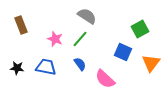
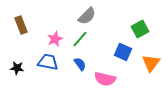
gray semicircle: rotated 102 degrees clockwise
pink star: rotated 28 degrees clockwise
blue trapezoid: moved 2 px right, 5 px up
pink semicircle: rotated 30 degrees counterclockwise
